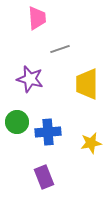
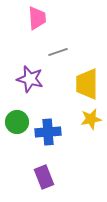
gray line: moved 2 px left, 3 px down
yellow star: moved 24 px up
